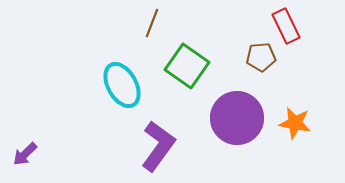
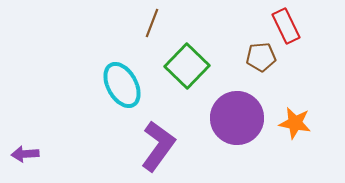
green square: rotated 9 degrees clockwise
purple arrow: rotated 40 degrees clockwise
